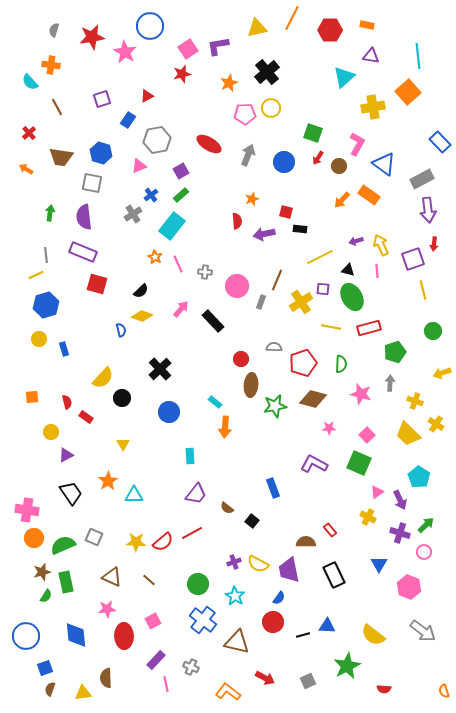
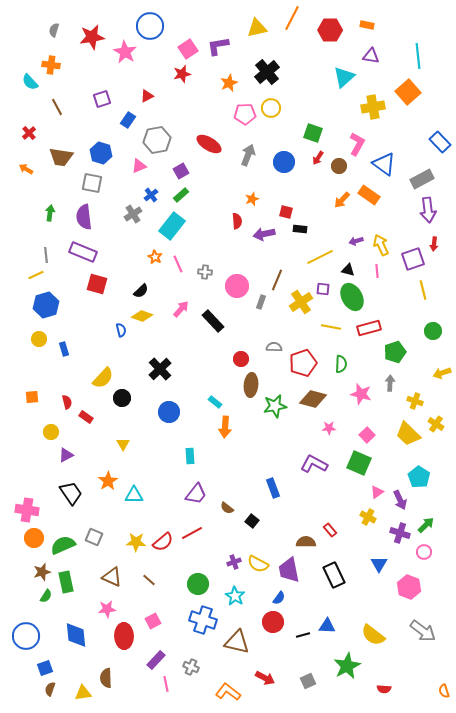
blue cross at (203, 620): rotated 20 degrees counterclockwise
